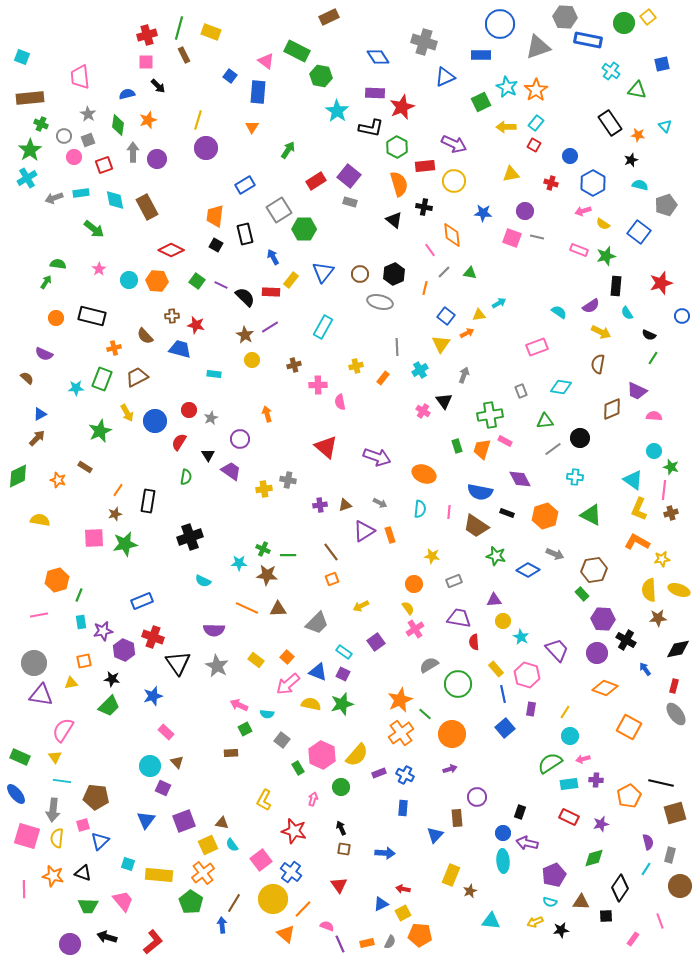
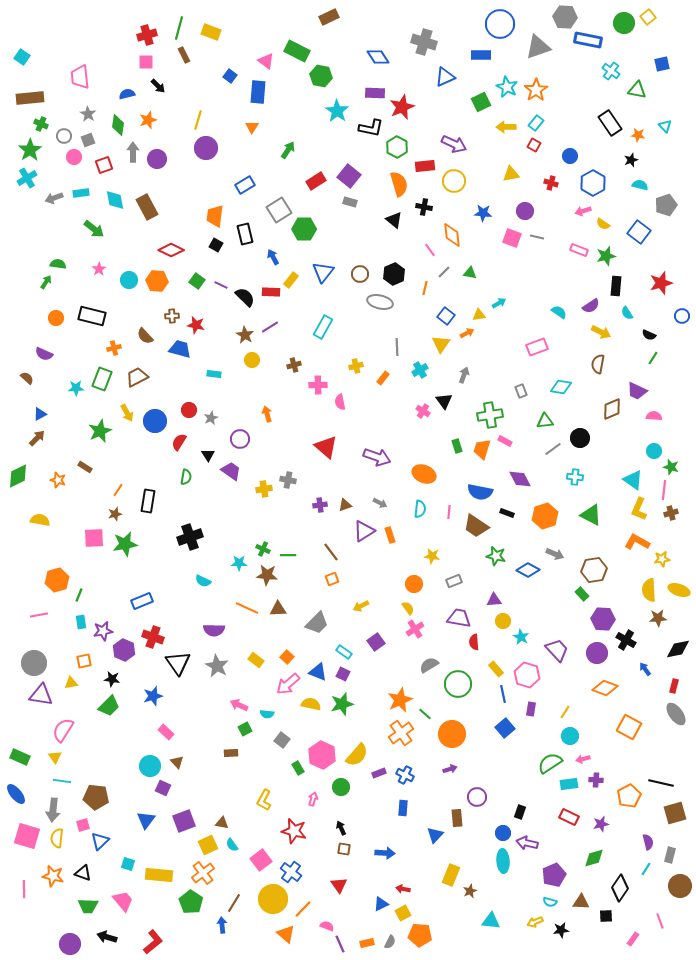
cyan square at (22, 57): rotated 14 degrees clockwise
